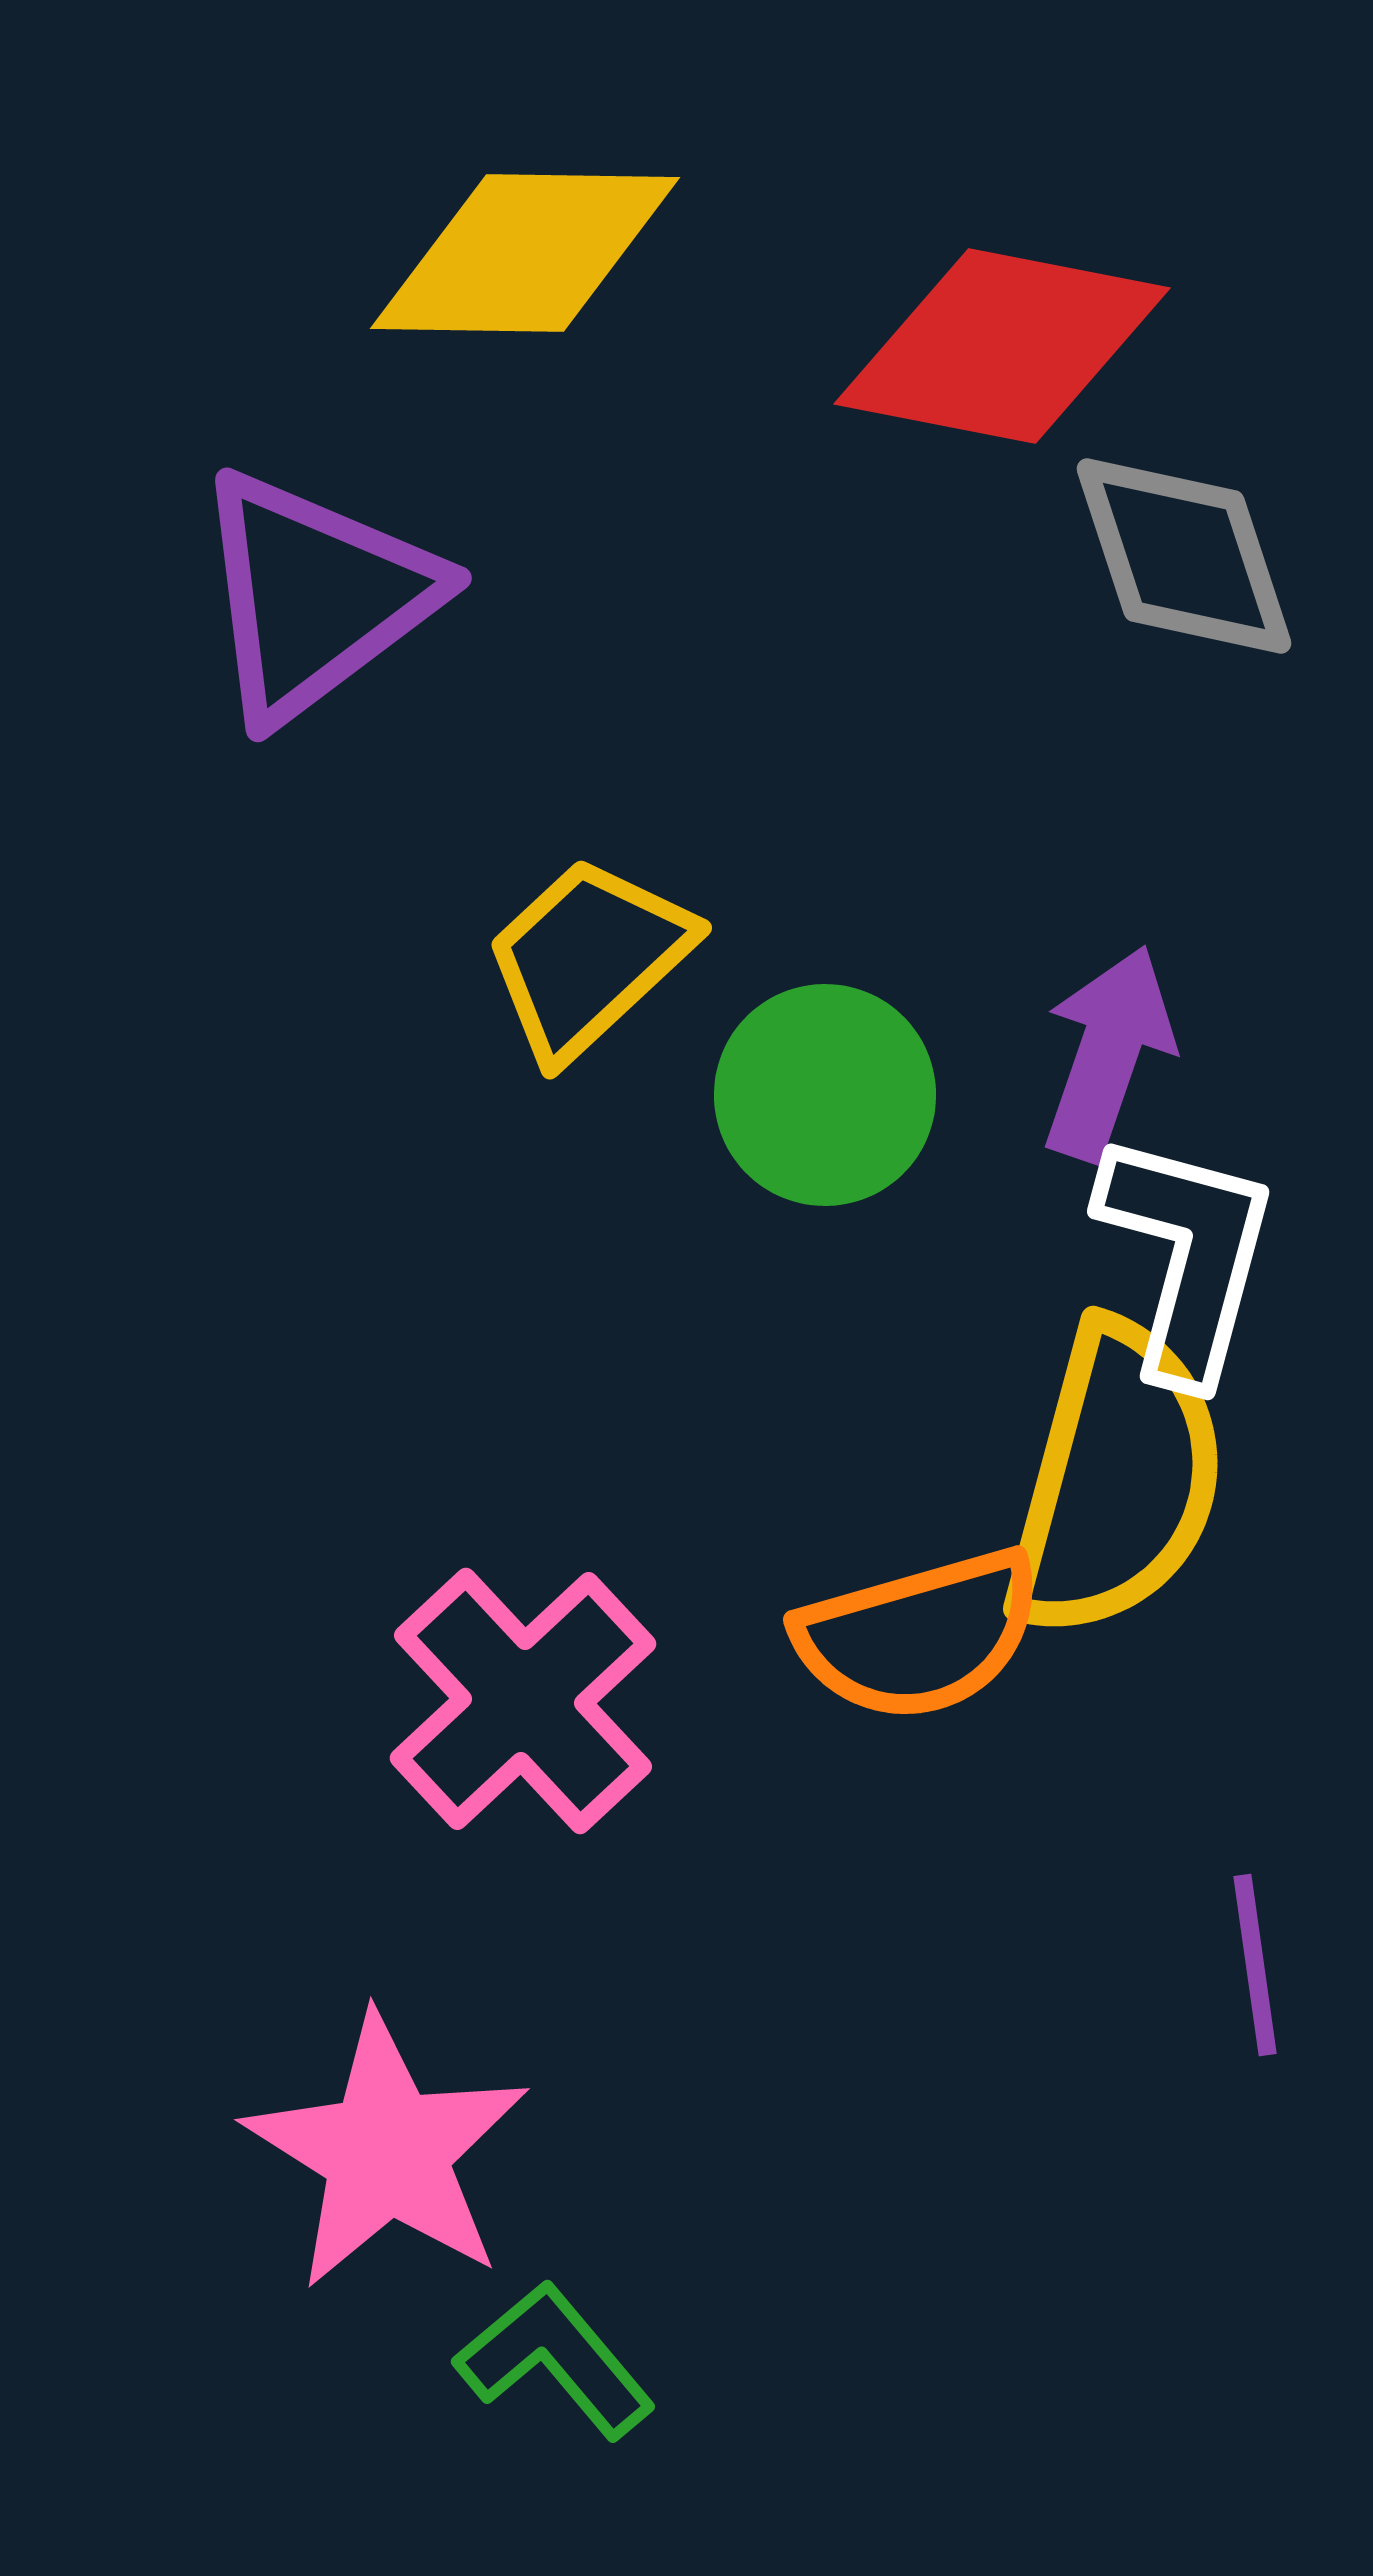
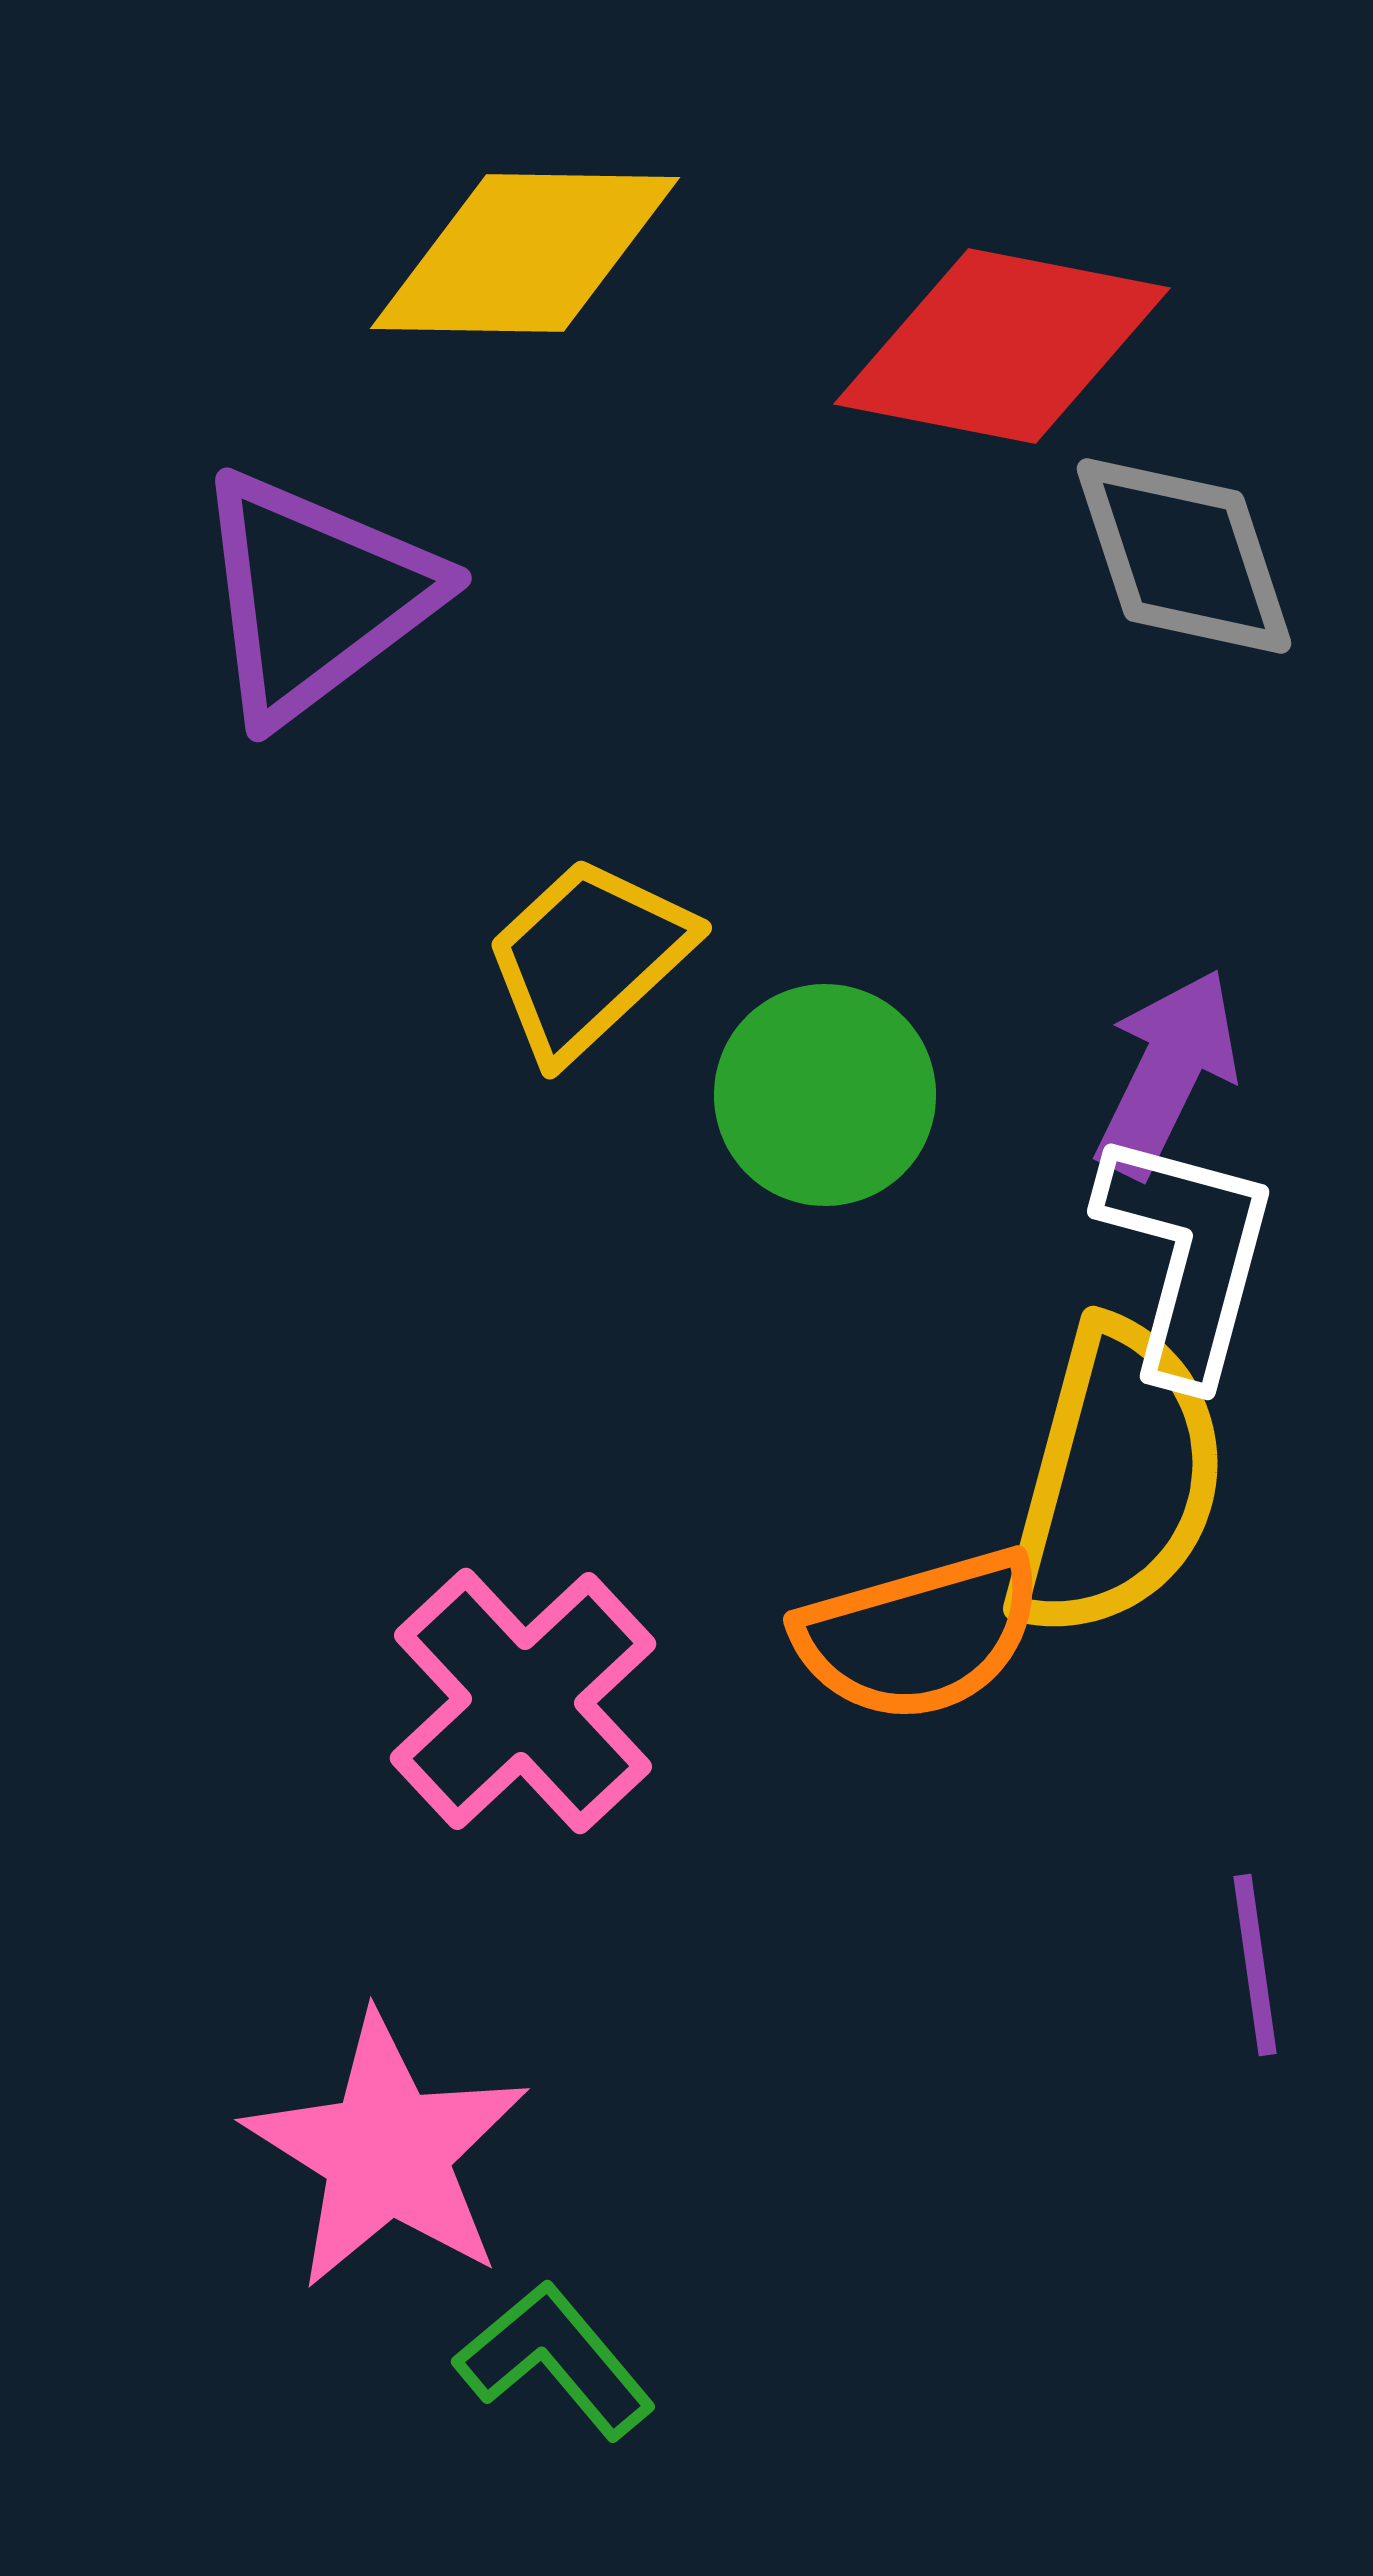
purple arrow: moved 59 px right, 20 px down; rotated 7 degrees clockwise
